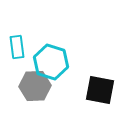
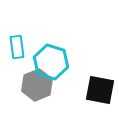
gray hexagon: moved 2 px right, 1 px up; rotated 20 degrees counterclockwise
